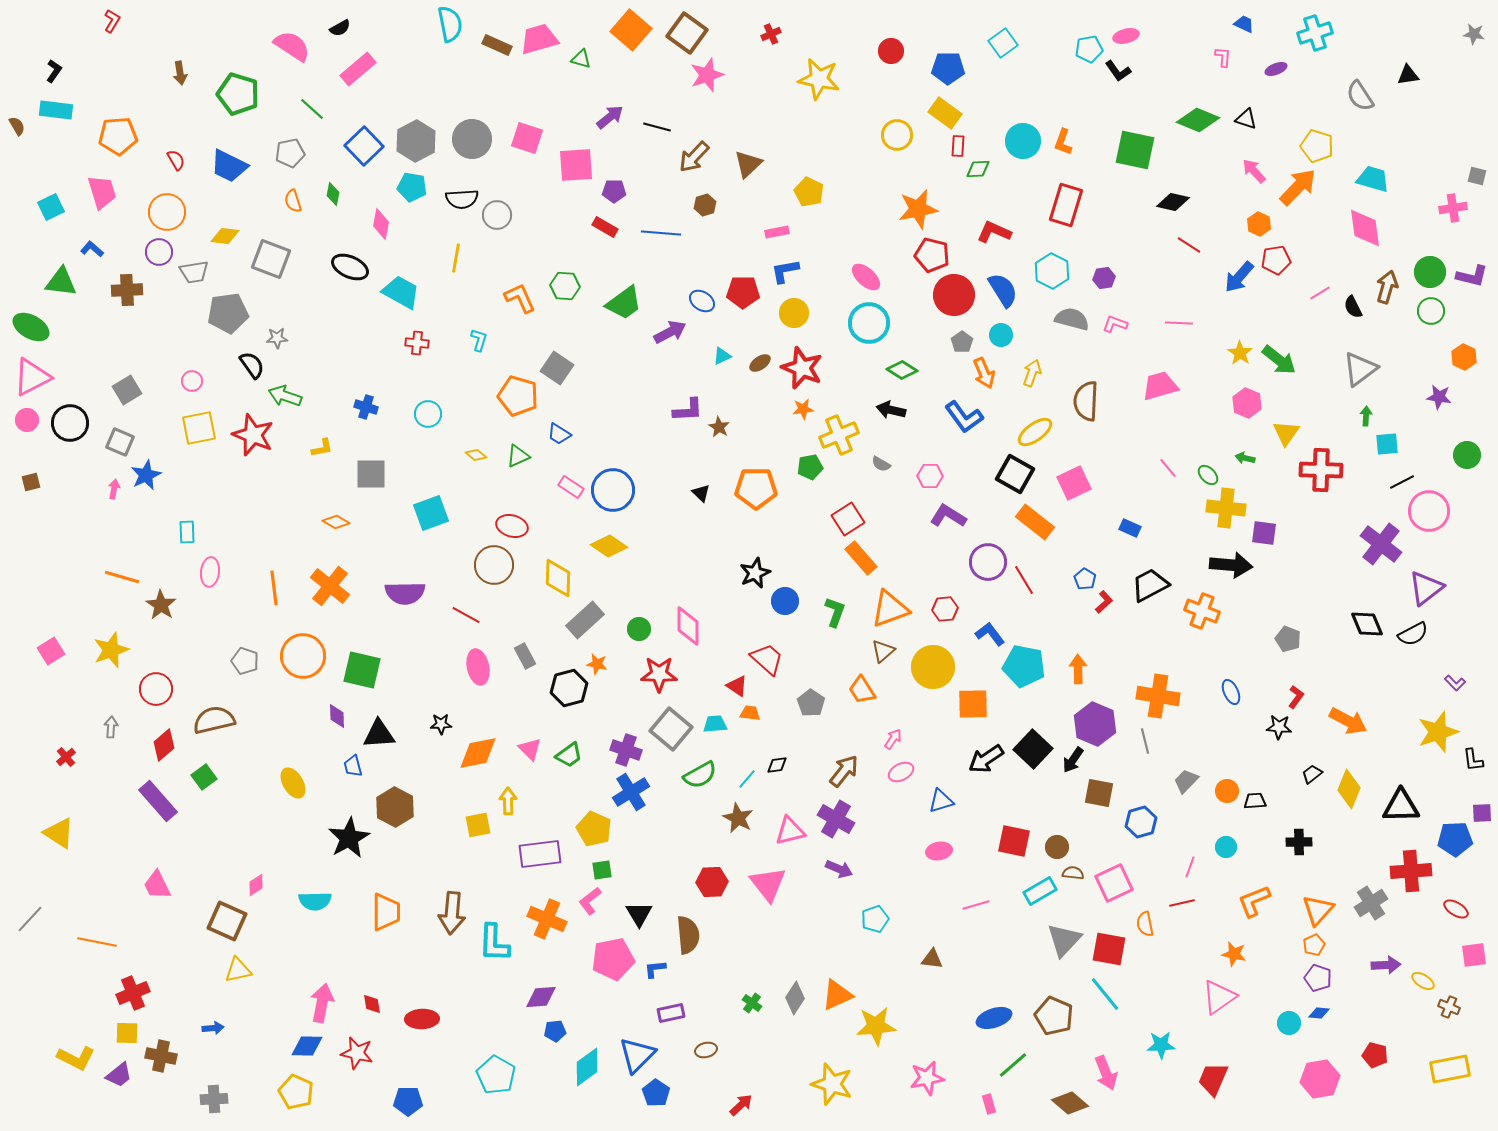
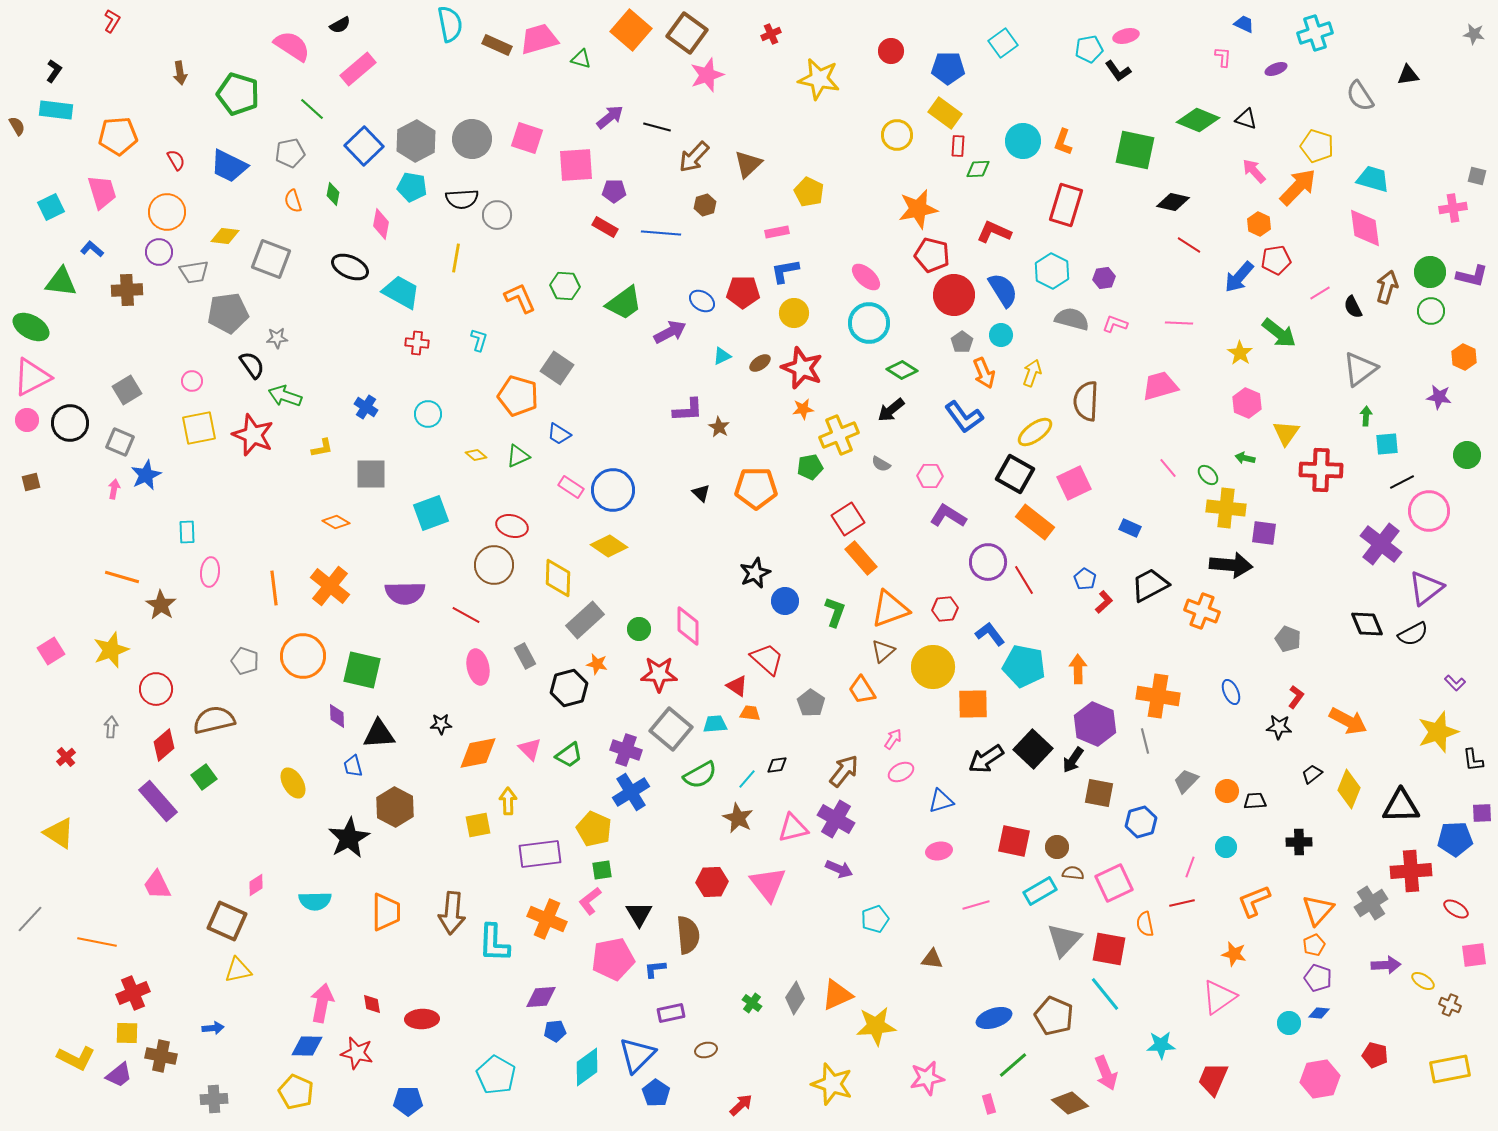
black semicircle at (340, 28): moved 3 px up
green arrow at (1279, 360): moved 27 px up
blue cross at (366, 407): rotated 15 degrees clockwise
black arrow at (891, 410): rotated 52 degrees counterclockwise
pink triangle at (790, 831): moved 3 px right, 3 px up
brown cross at (1449, 1007): moved 1 px right, 2 px up
